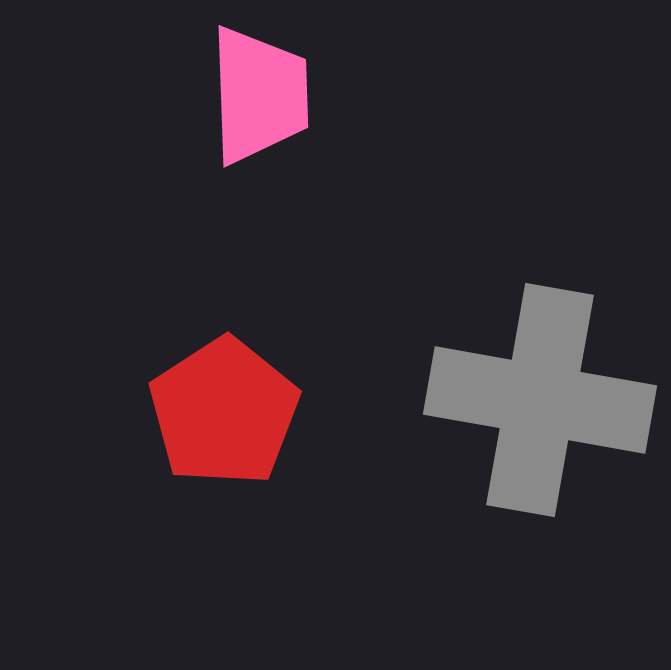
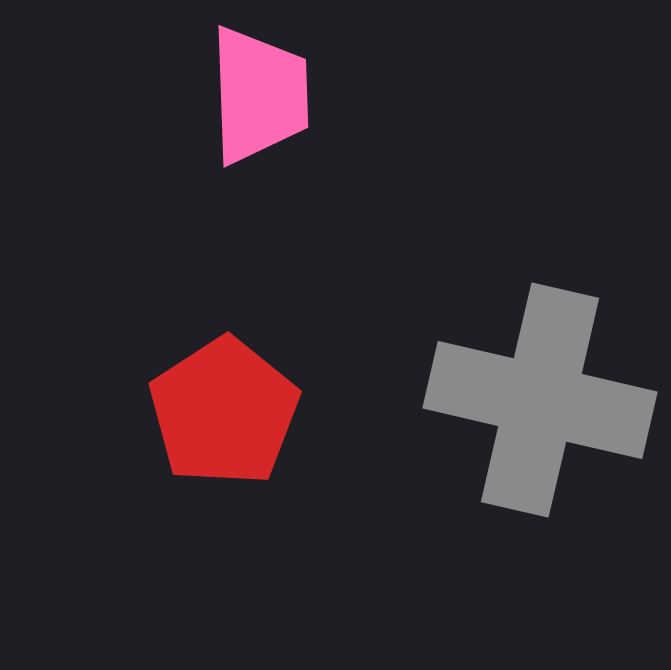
gray cross: rotated 3 degrees clockwise
